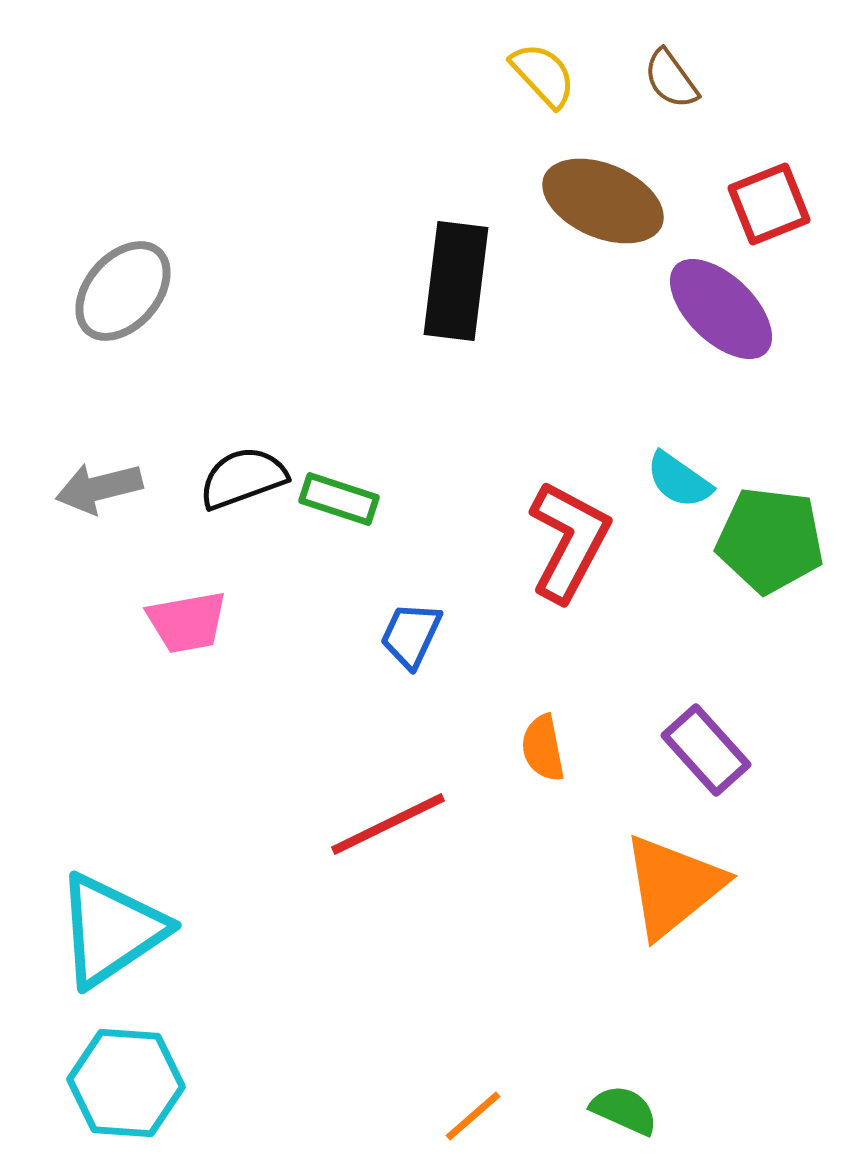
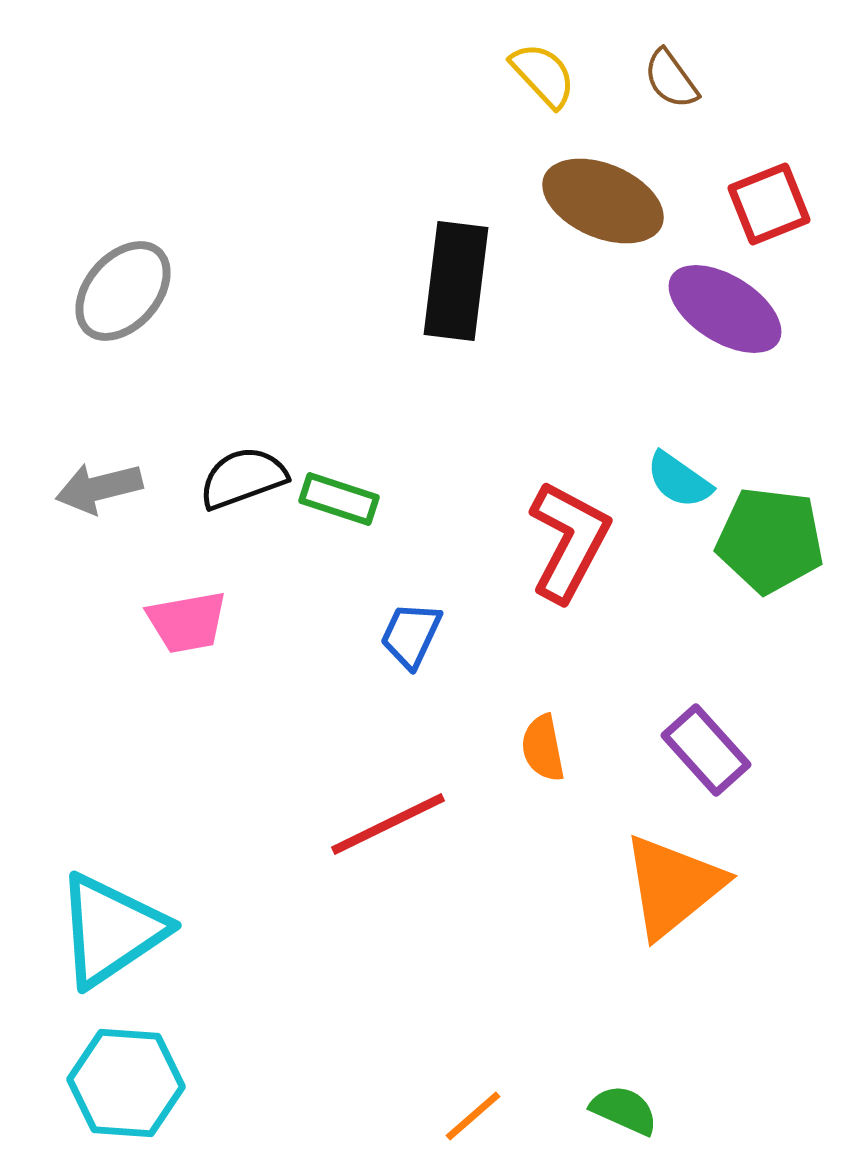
purple ellipse: moved 4 px right; rotated 12 degrees counterclockwise
